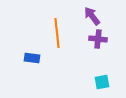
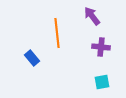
purple cross: moved 3 px right, 8 px down
blue rectangle: rotated 42 degrees clockwise
